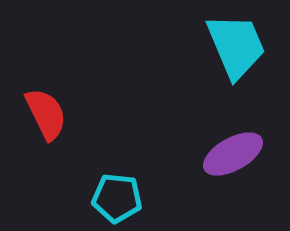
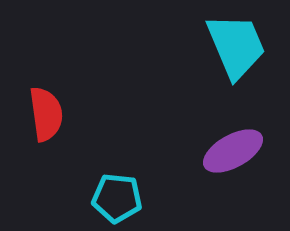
red semicircle: rotated 18 degrees clockwise
purple ellipse: moved 3 px up
